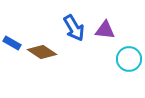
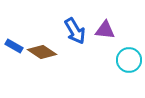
blue arrow: moved 1 px right, 3 px down
blue rectangle: moved 2 px right, 3 px down
cyan circle: moved 1 px down
